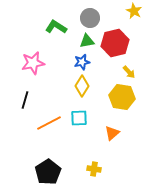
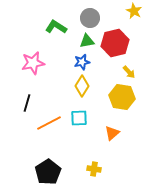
black line: moved 2 px right, 3 px down
